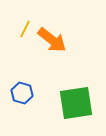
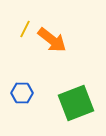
blue hexagon: rotated 15 degrees counterclockwise
green square: rotated 12 degrees counterclockwise
